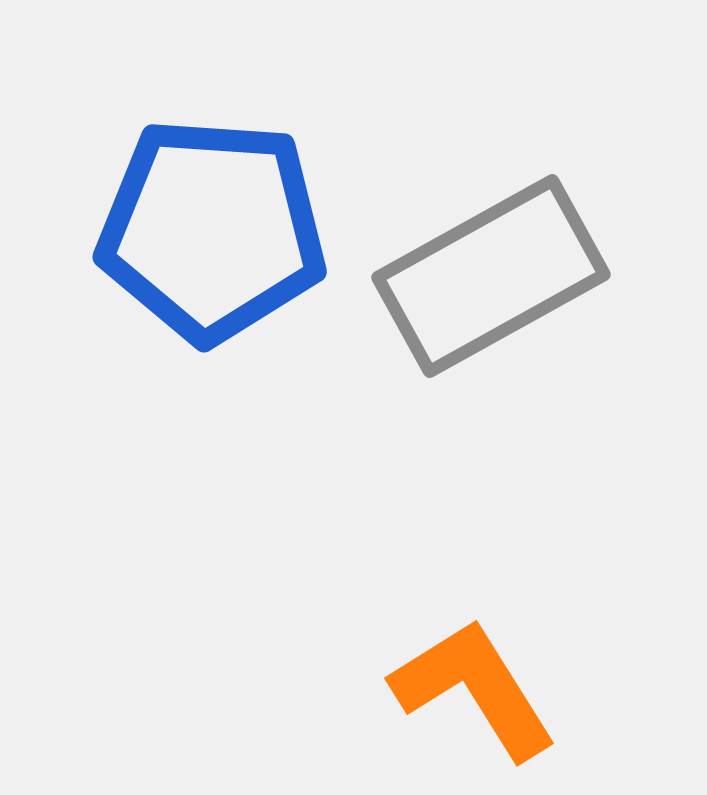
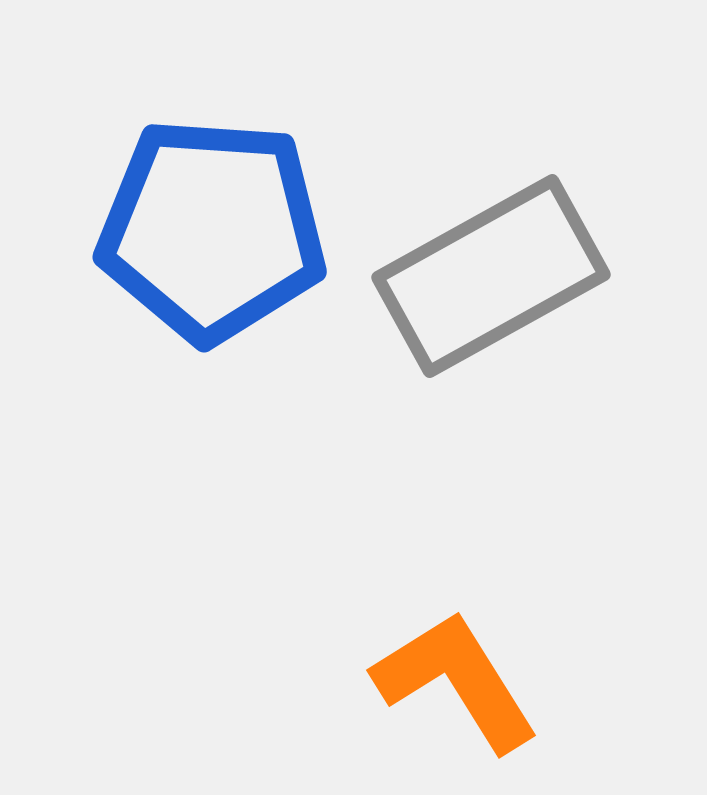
orange L-shape: moved 18 px left, 8 px up
